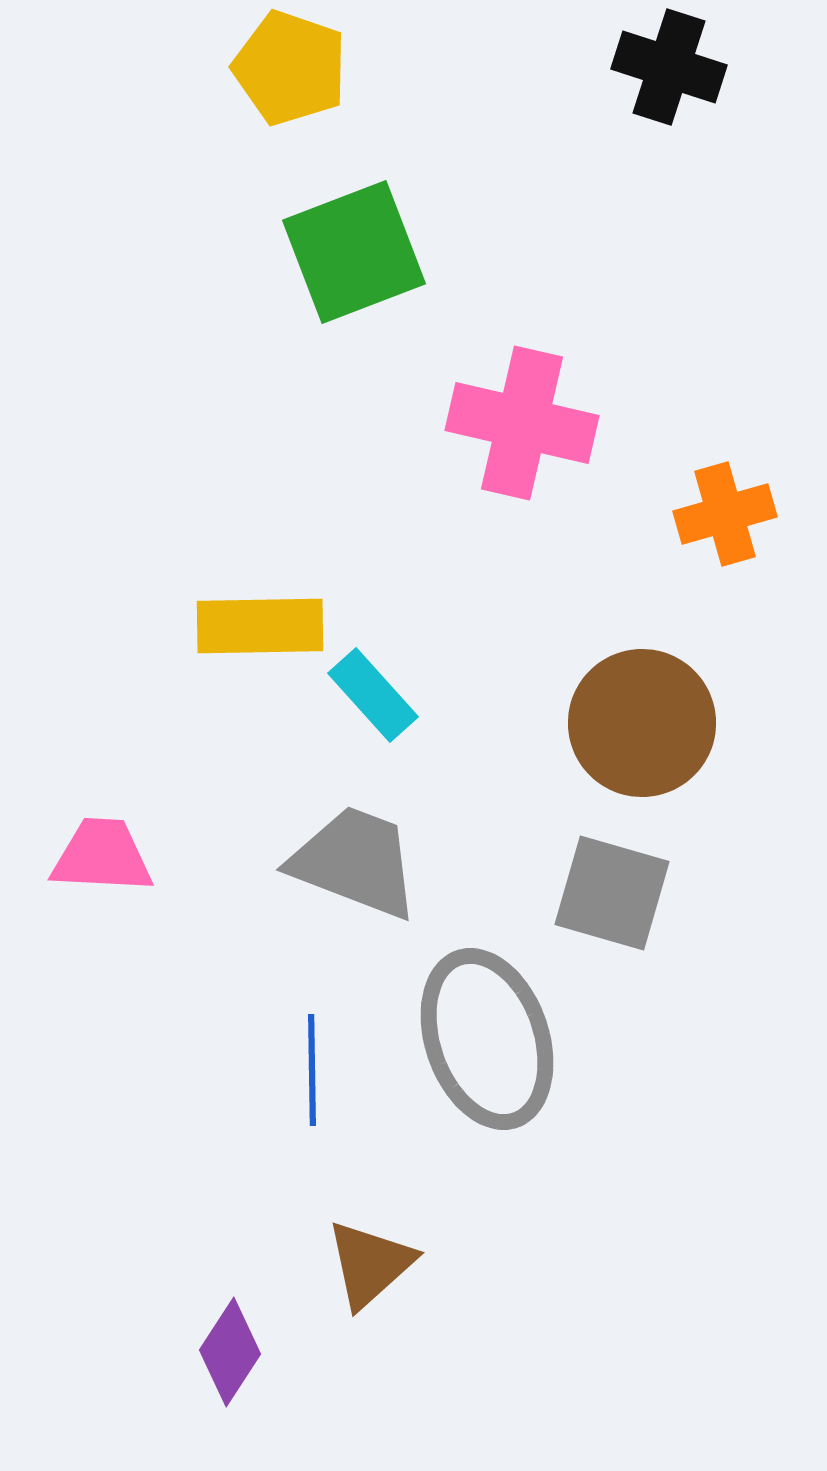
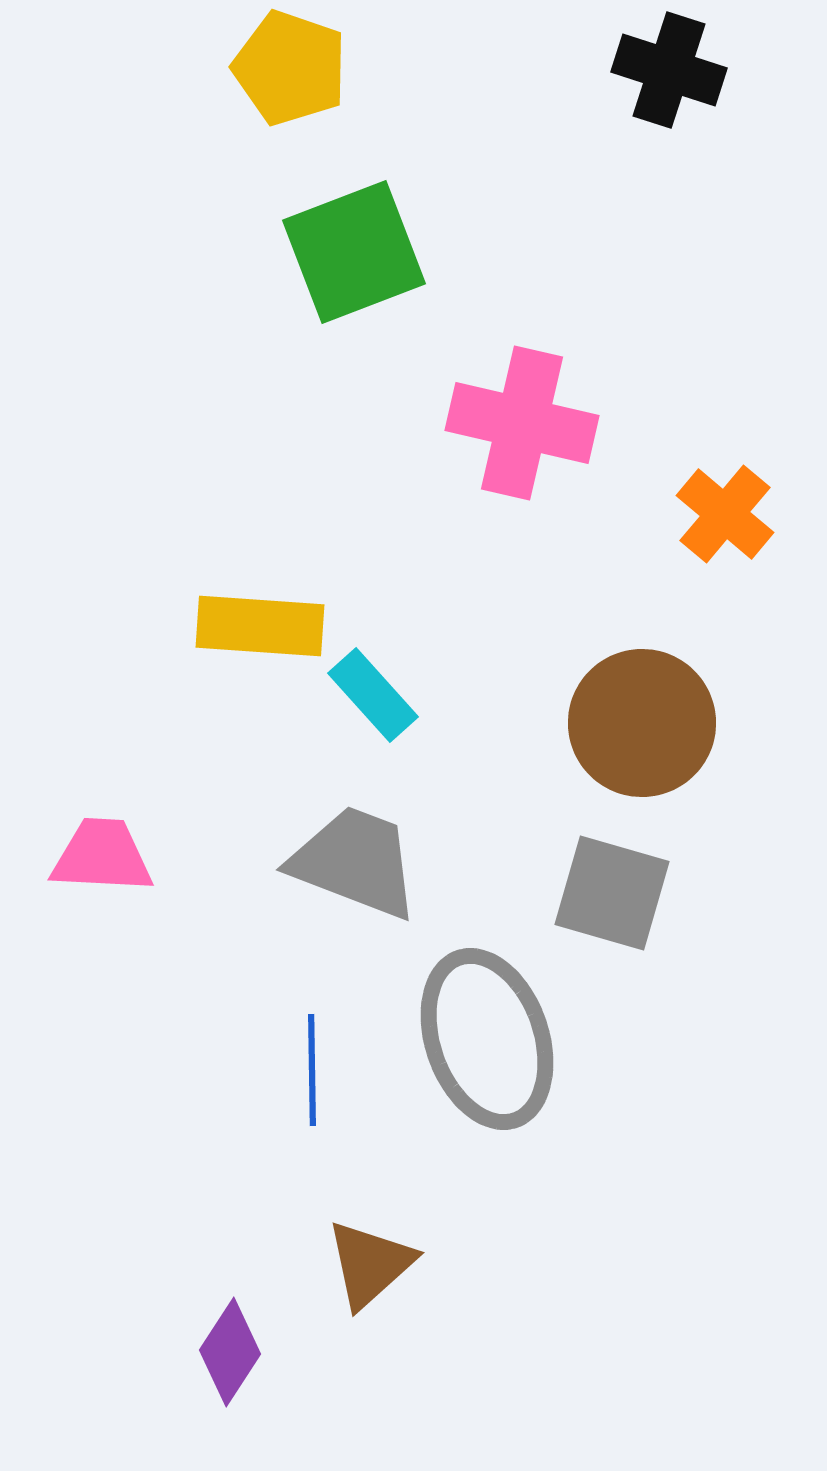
black cross: moved 3 px down
orange cross: rotated 34 degrees counterclockwise
yellow rectangle: rotated 5 degrees clockwise
